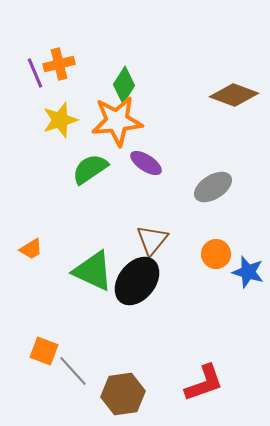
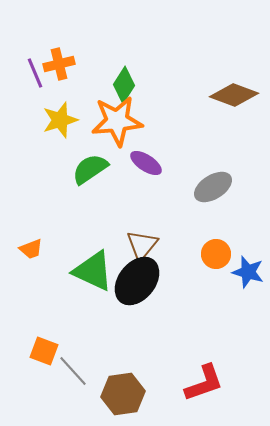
brown triangle: moved 10 px left, 5 px down
orange trapezoid: rotated 10 degrees clockwise
